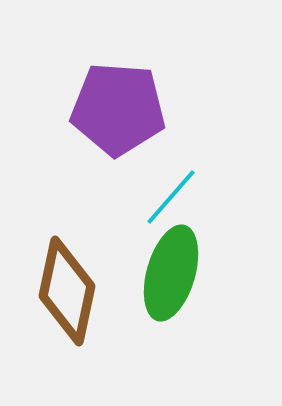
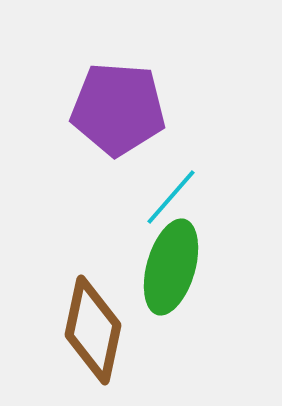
green ellipse: moved 6 px up
brown diamond: moved 26 px right, 39 px down
